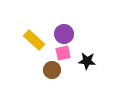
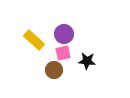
brown circle: moved 2 px right
